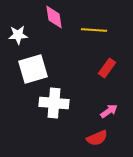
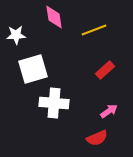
yellow line: rotated 25 degrees counterclockwise
white star: moved 2 px left
red rectangle: moved 2 px left, 2 px down; rotated 12 degrees clockwise
